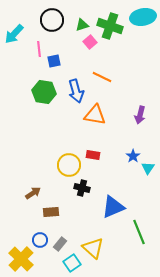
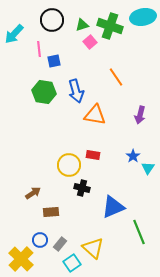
orange line: moved 14 px right; rotated 30 degrees clockwise
